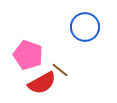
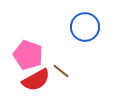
brown line: moved 1 px right, 1 px down
red semicircle: moved 6 px left, 3 px up
